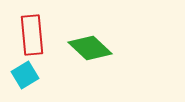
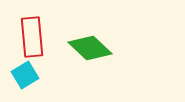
red rectangle: moved 2 px down
